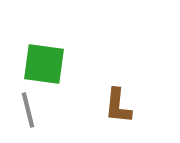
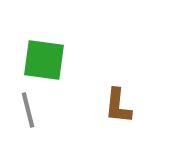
green square: moved 4 px up
